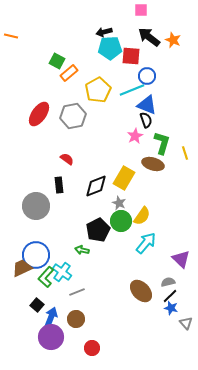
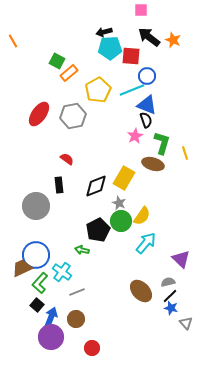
orange line at (11, 36): moved 2 px right, 5 px down; rotated 48 degrees clockwise
green L-shape at (46, 277): moved 6 px left, 6 px down
